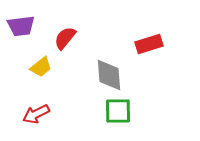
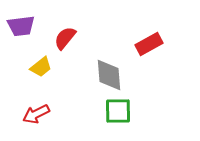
red rectangle: rotated 12 degrees counterclockwise
